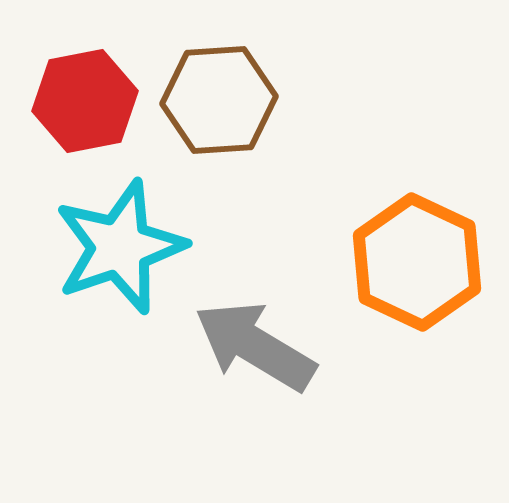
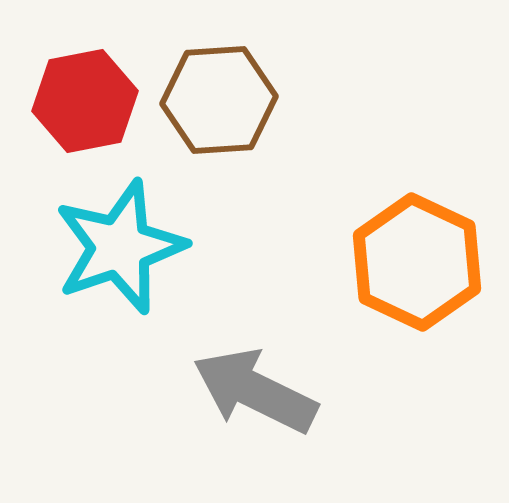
gray arrow: moved 45 px down; rotated 5 degrees counterclockwise
